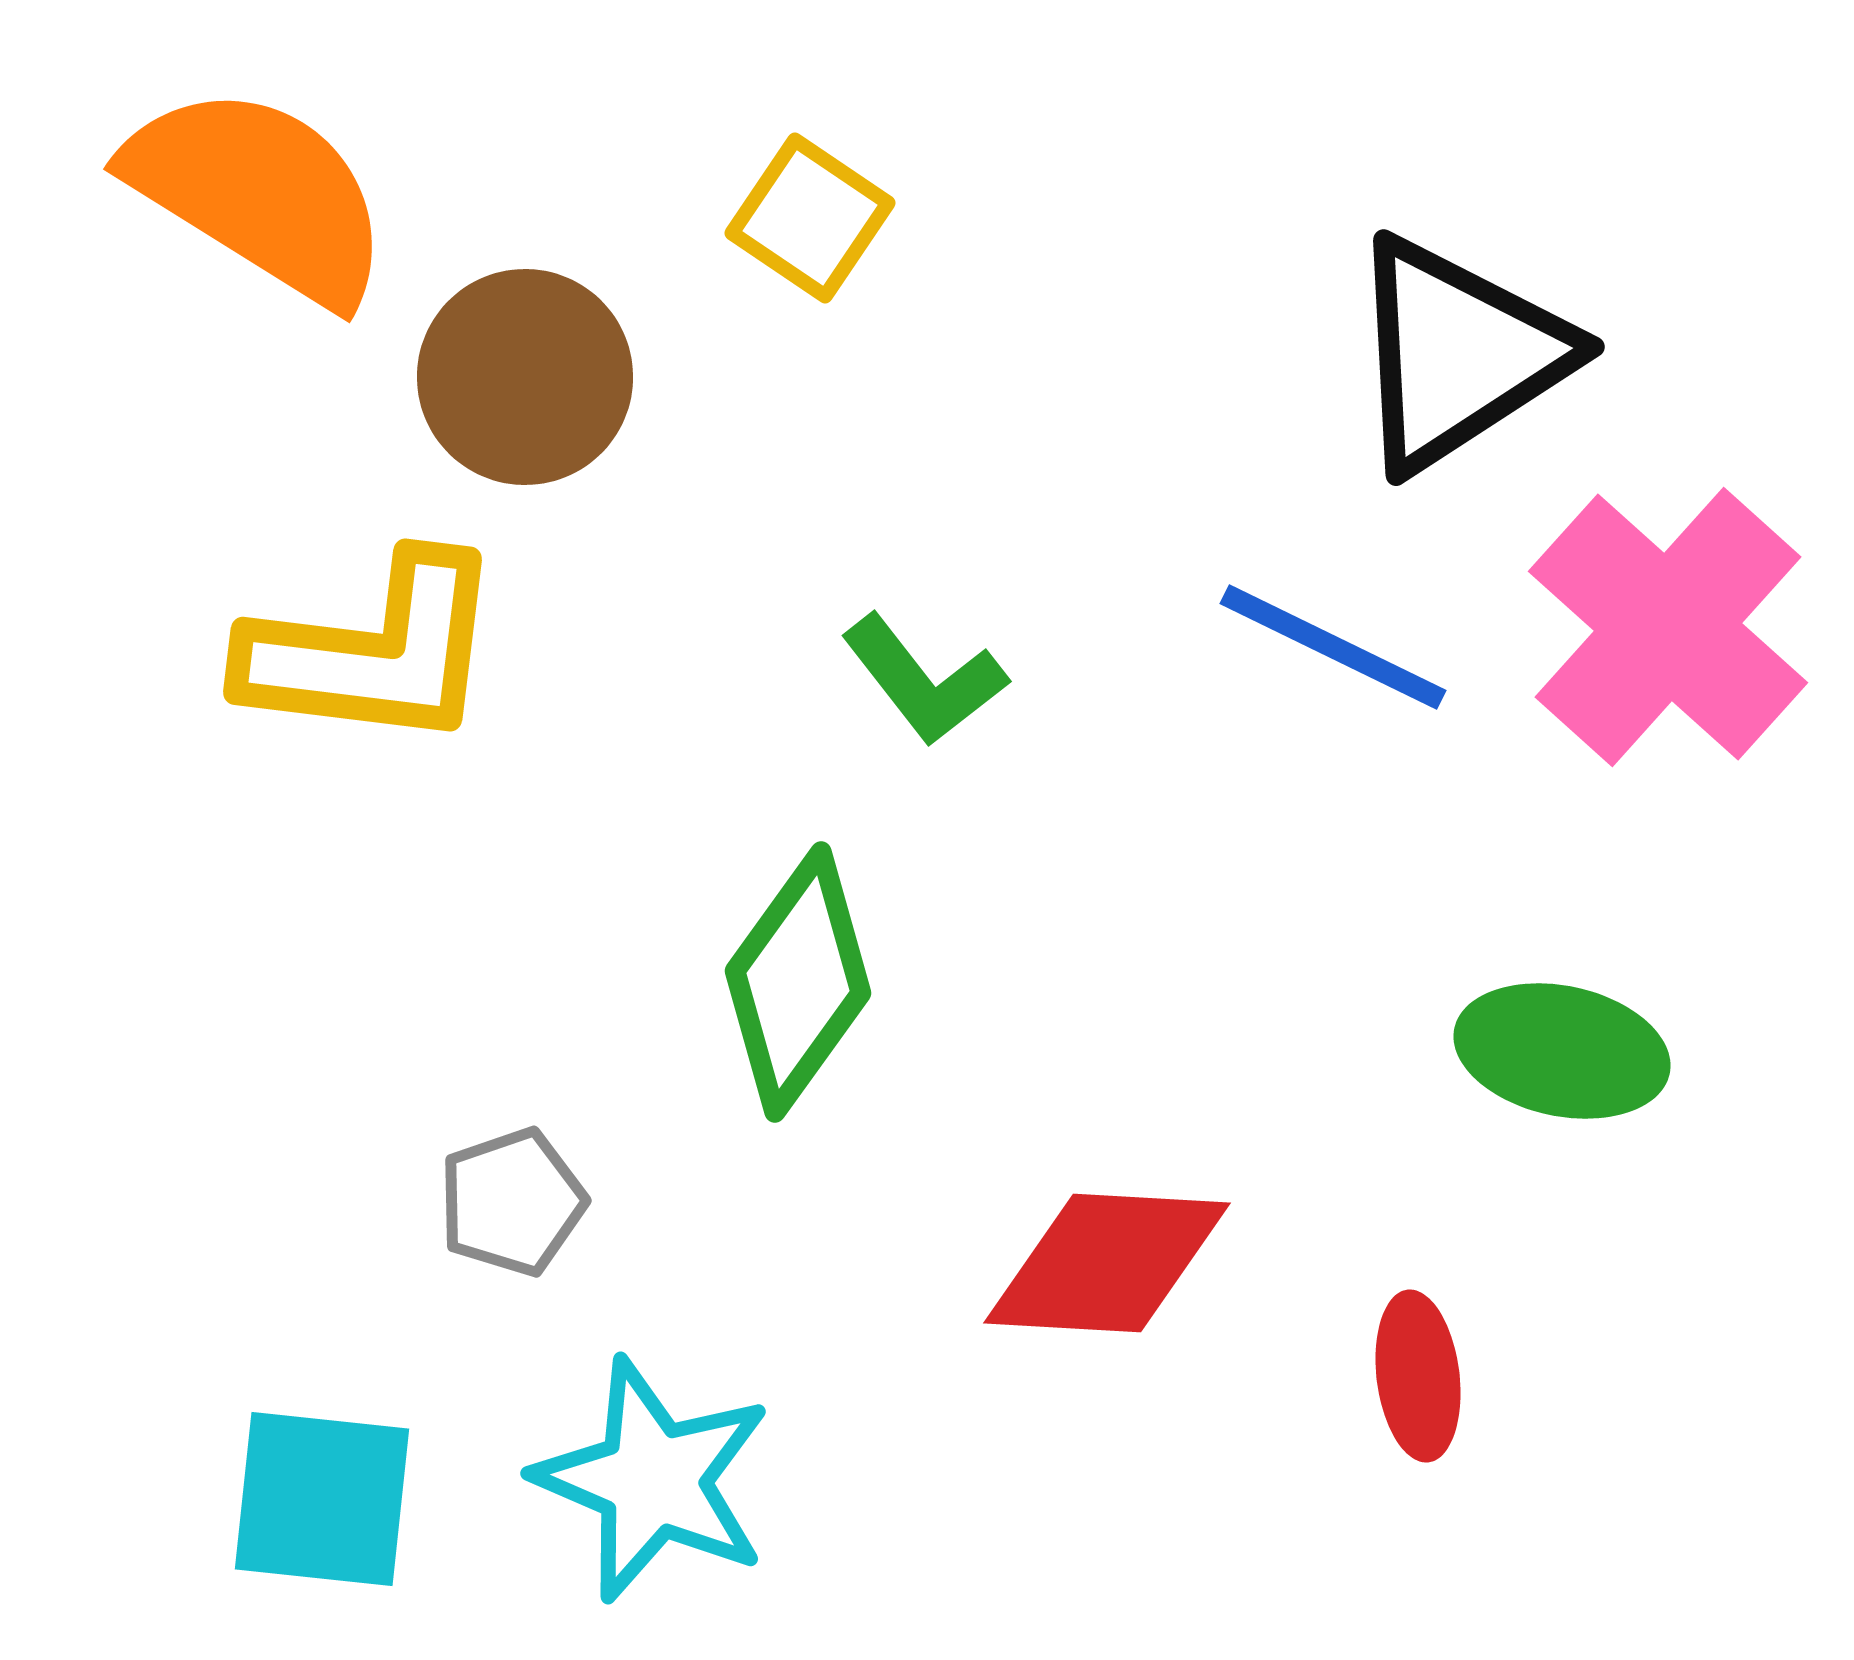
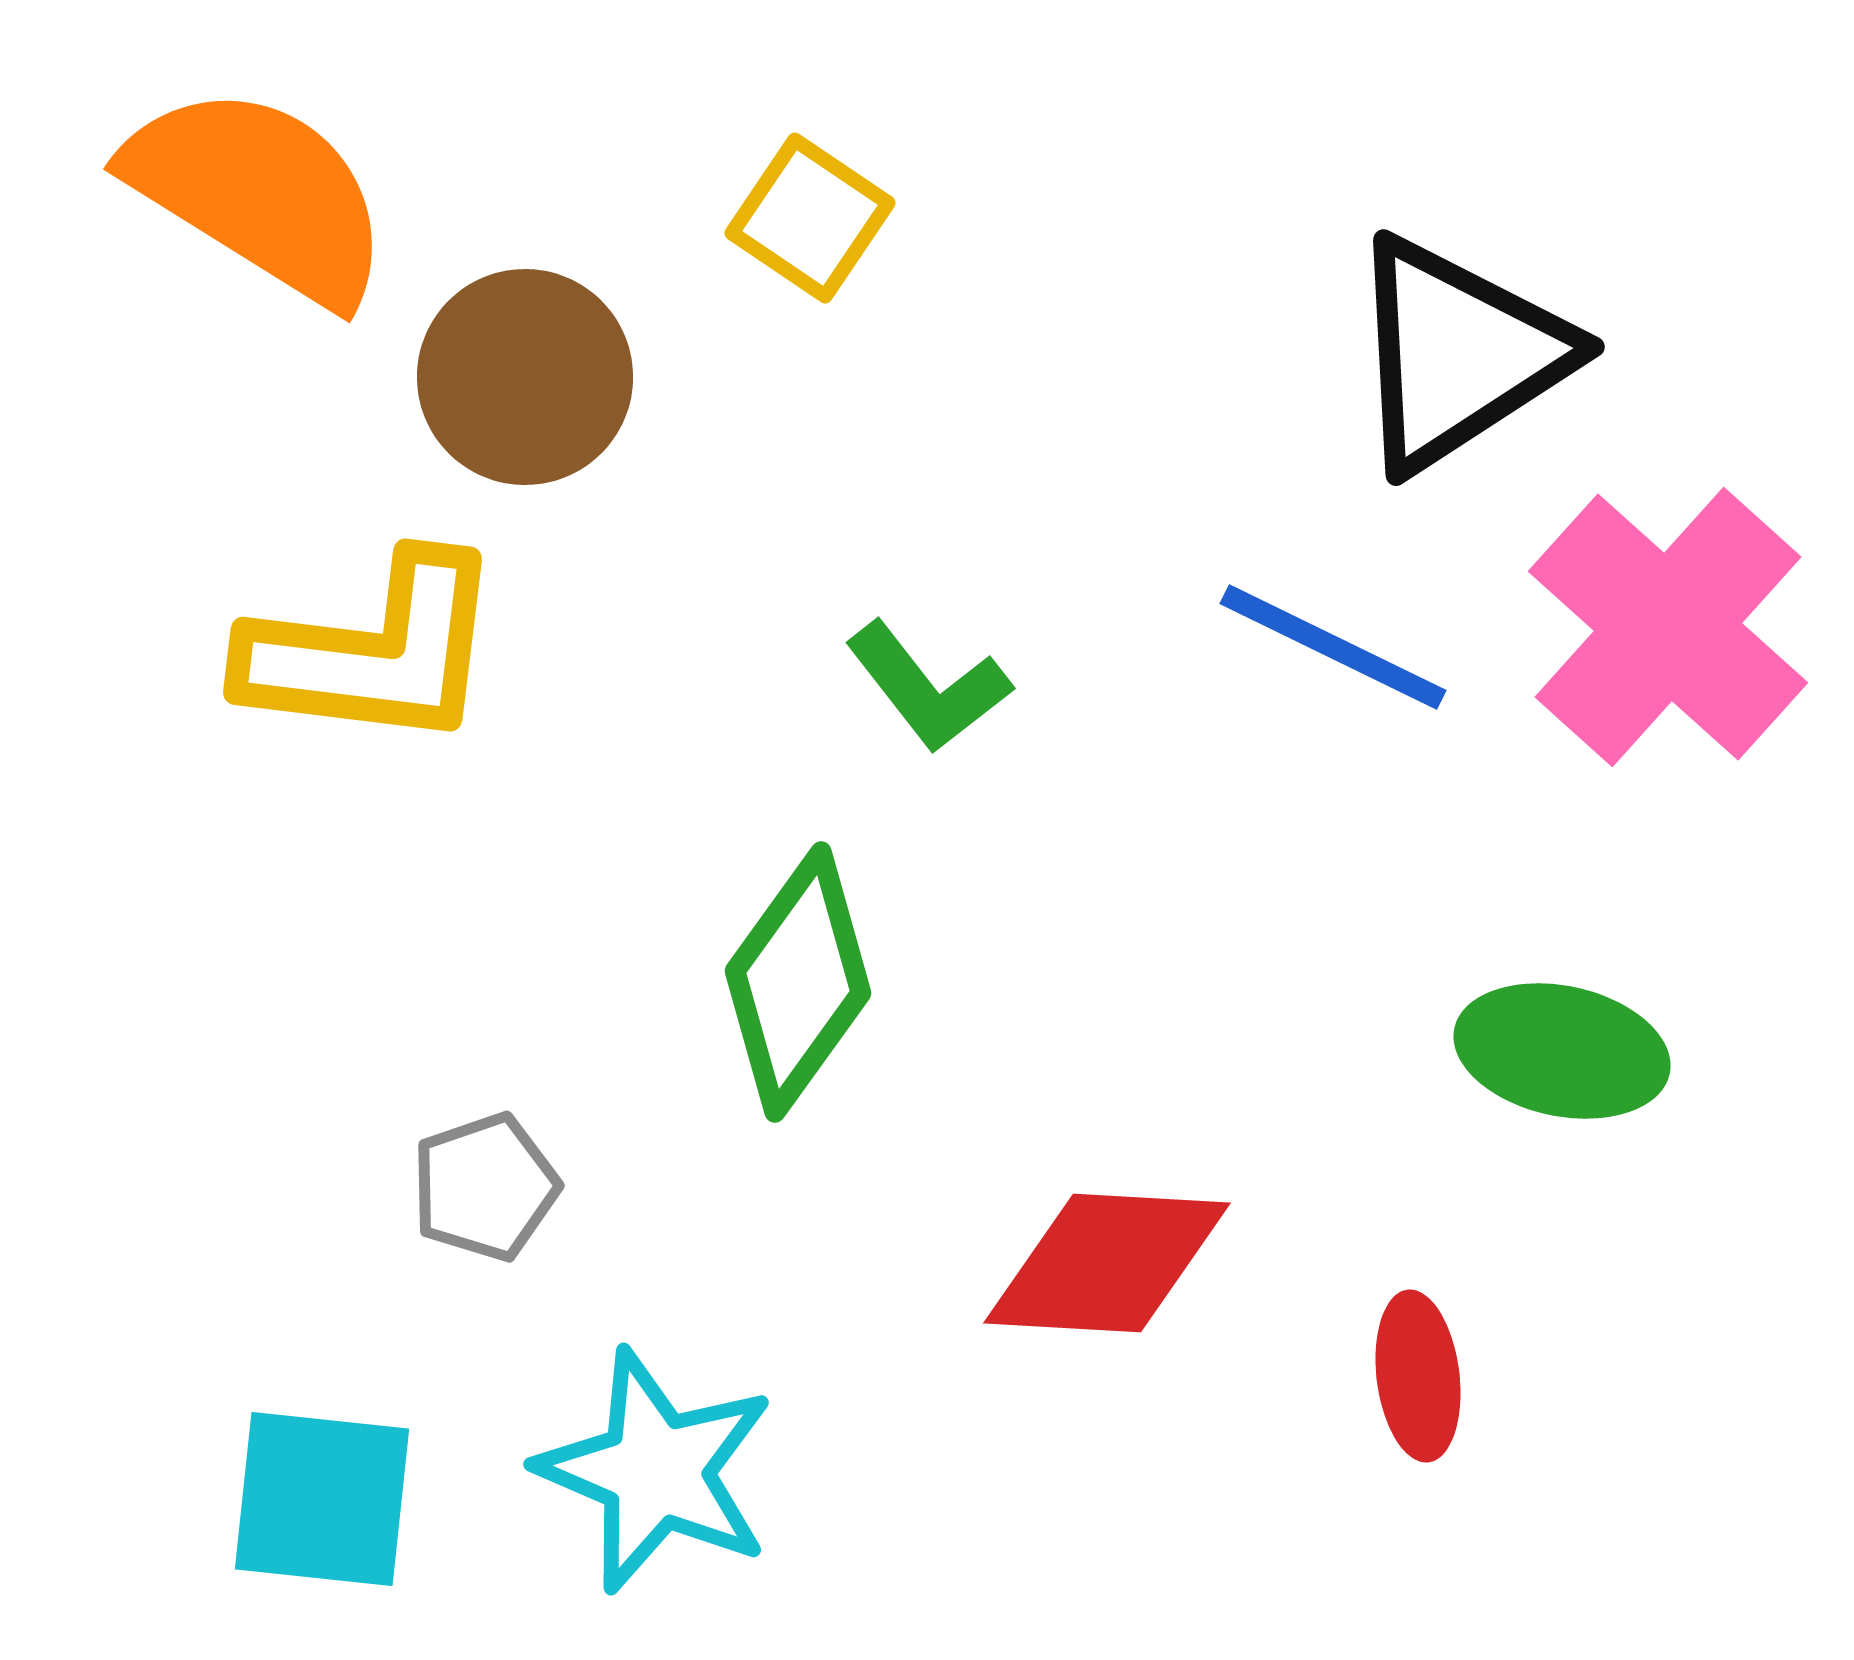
green L-shape: moved 4 px right, 7 px down
gray pentagon: moved 27 px left, 15 px up
cyan star: moved 3 px right, 9 px up
